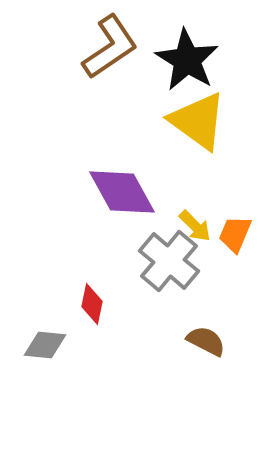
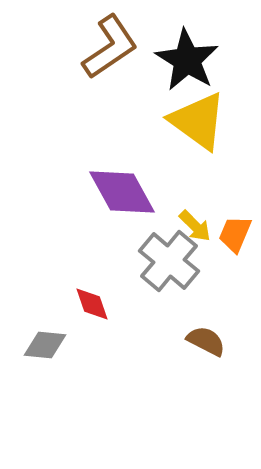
red diamond: rotated 30 degrees counterclockwise
